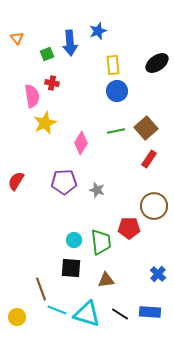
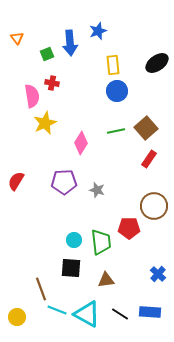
cyan triangle: rotated 12 degrees clockwise
